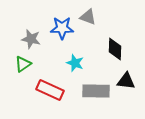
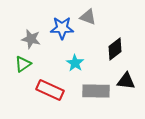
black diamond: rotated 50 degrees clockwise
cyan star: rotated 12 degrees clockwise
